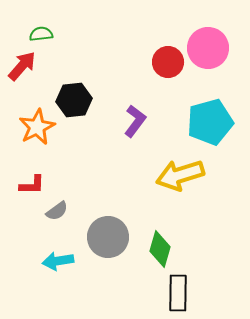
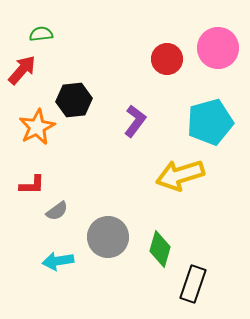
pink circle: moved 10 px right
red circle: moved 1 px left, 3 px up
red arrow: moved 4 px down
black rectangle: moved 15 px right, 9 px up; rotated 18 degrees clockwise
